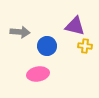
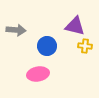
gray arrow: moved 4 px left, 2 px up
